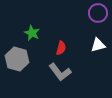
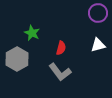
gray hexagon: rotated 15 degrees clockwise
